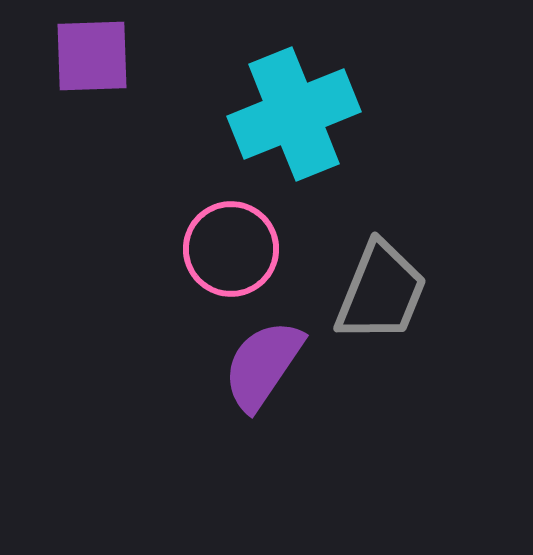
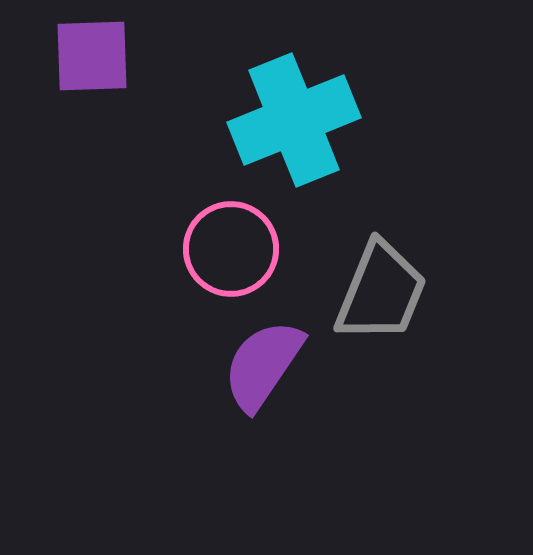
cyan cross: moved 6 px down
